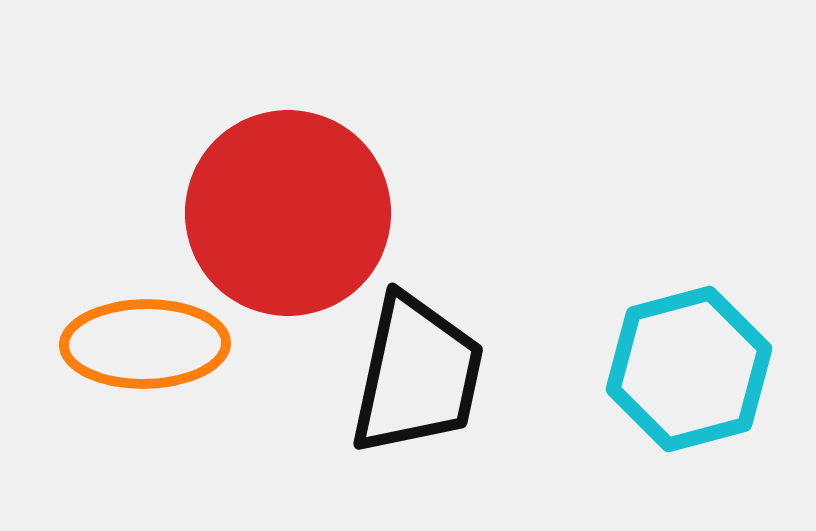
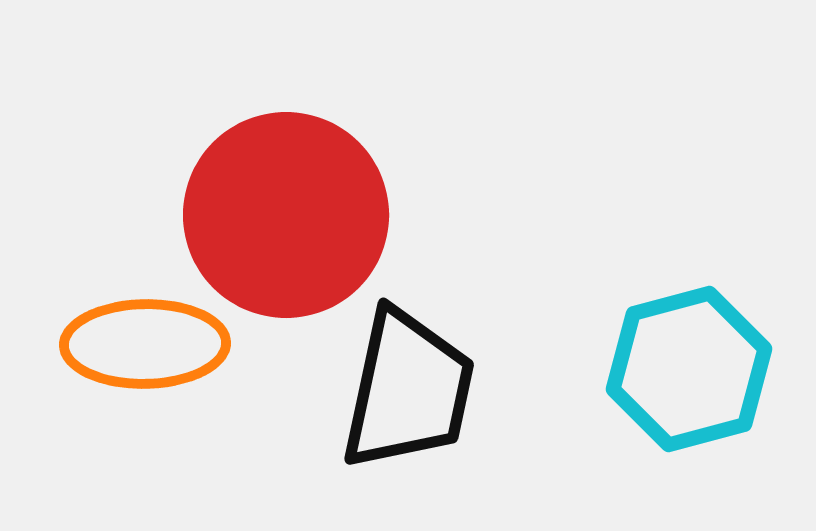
red circle: moved 2 px left, 2 px down
black trapezoid: moved 9 px left, 15 px down
